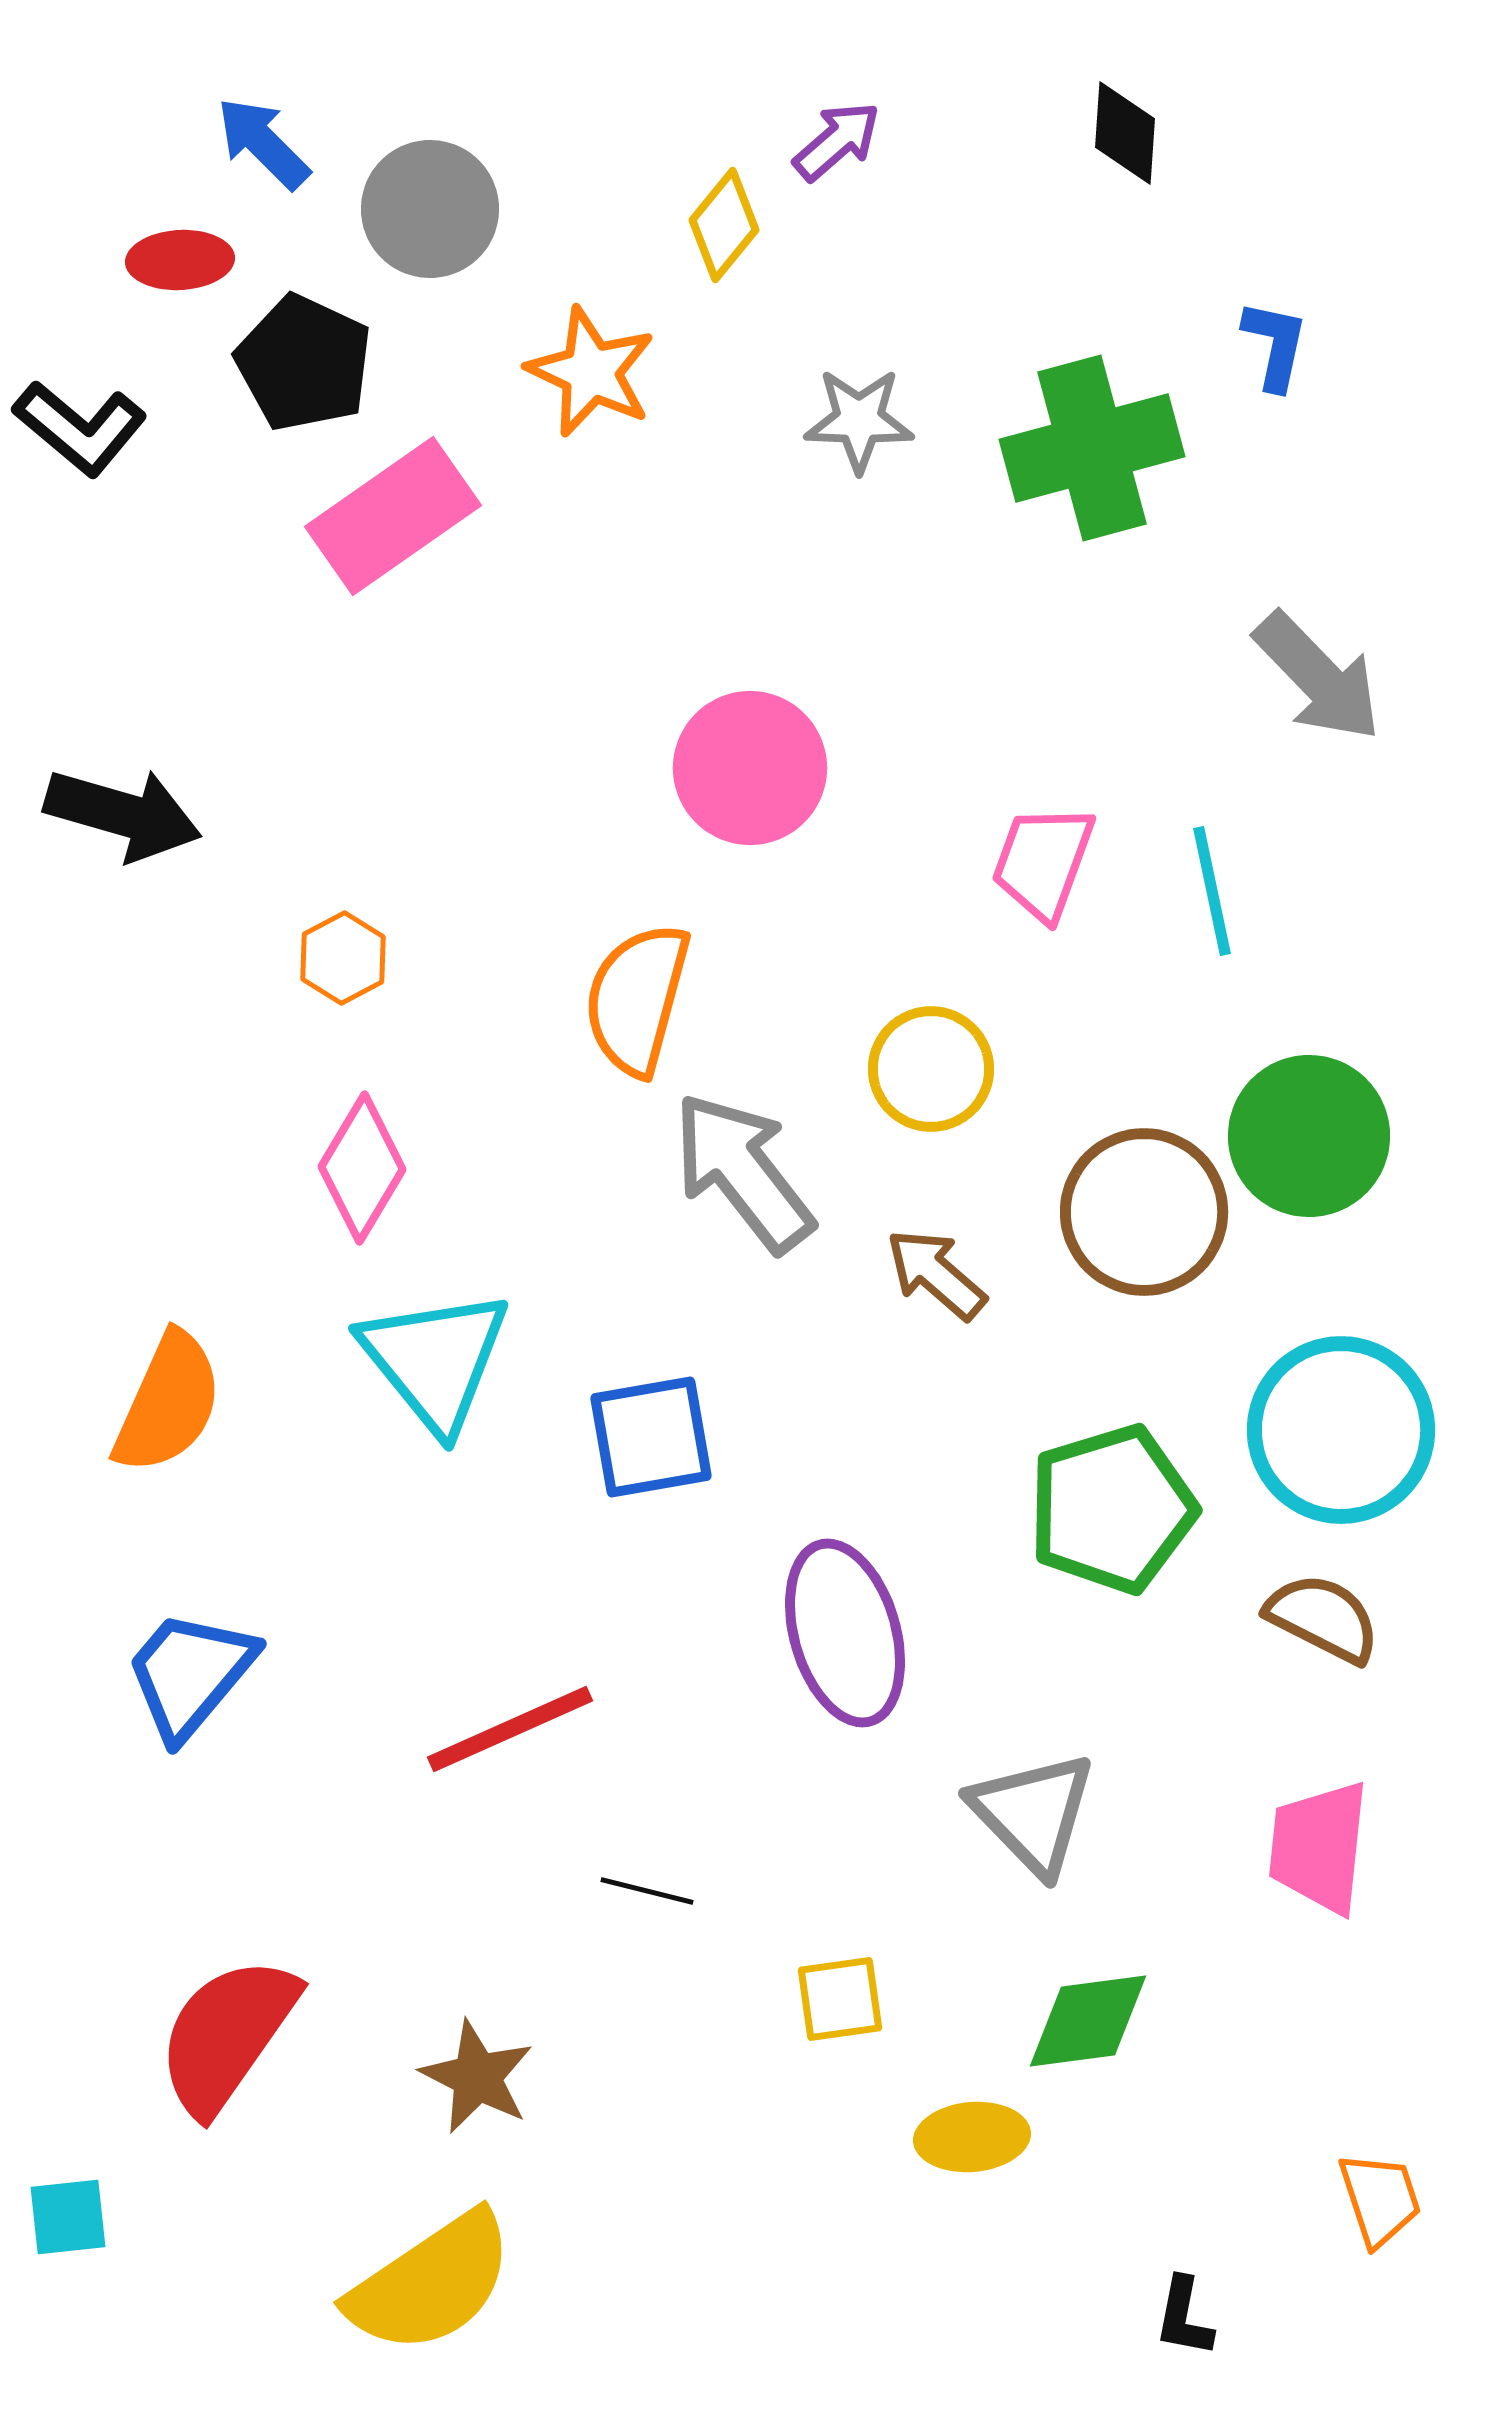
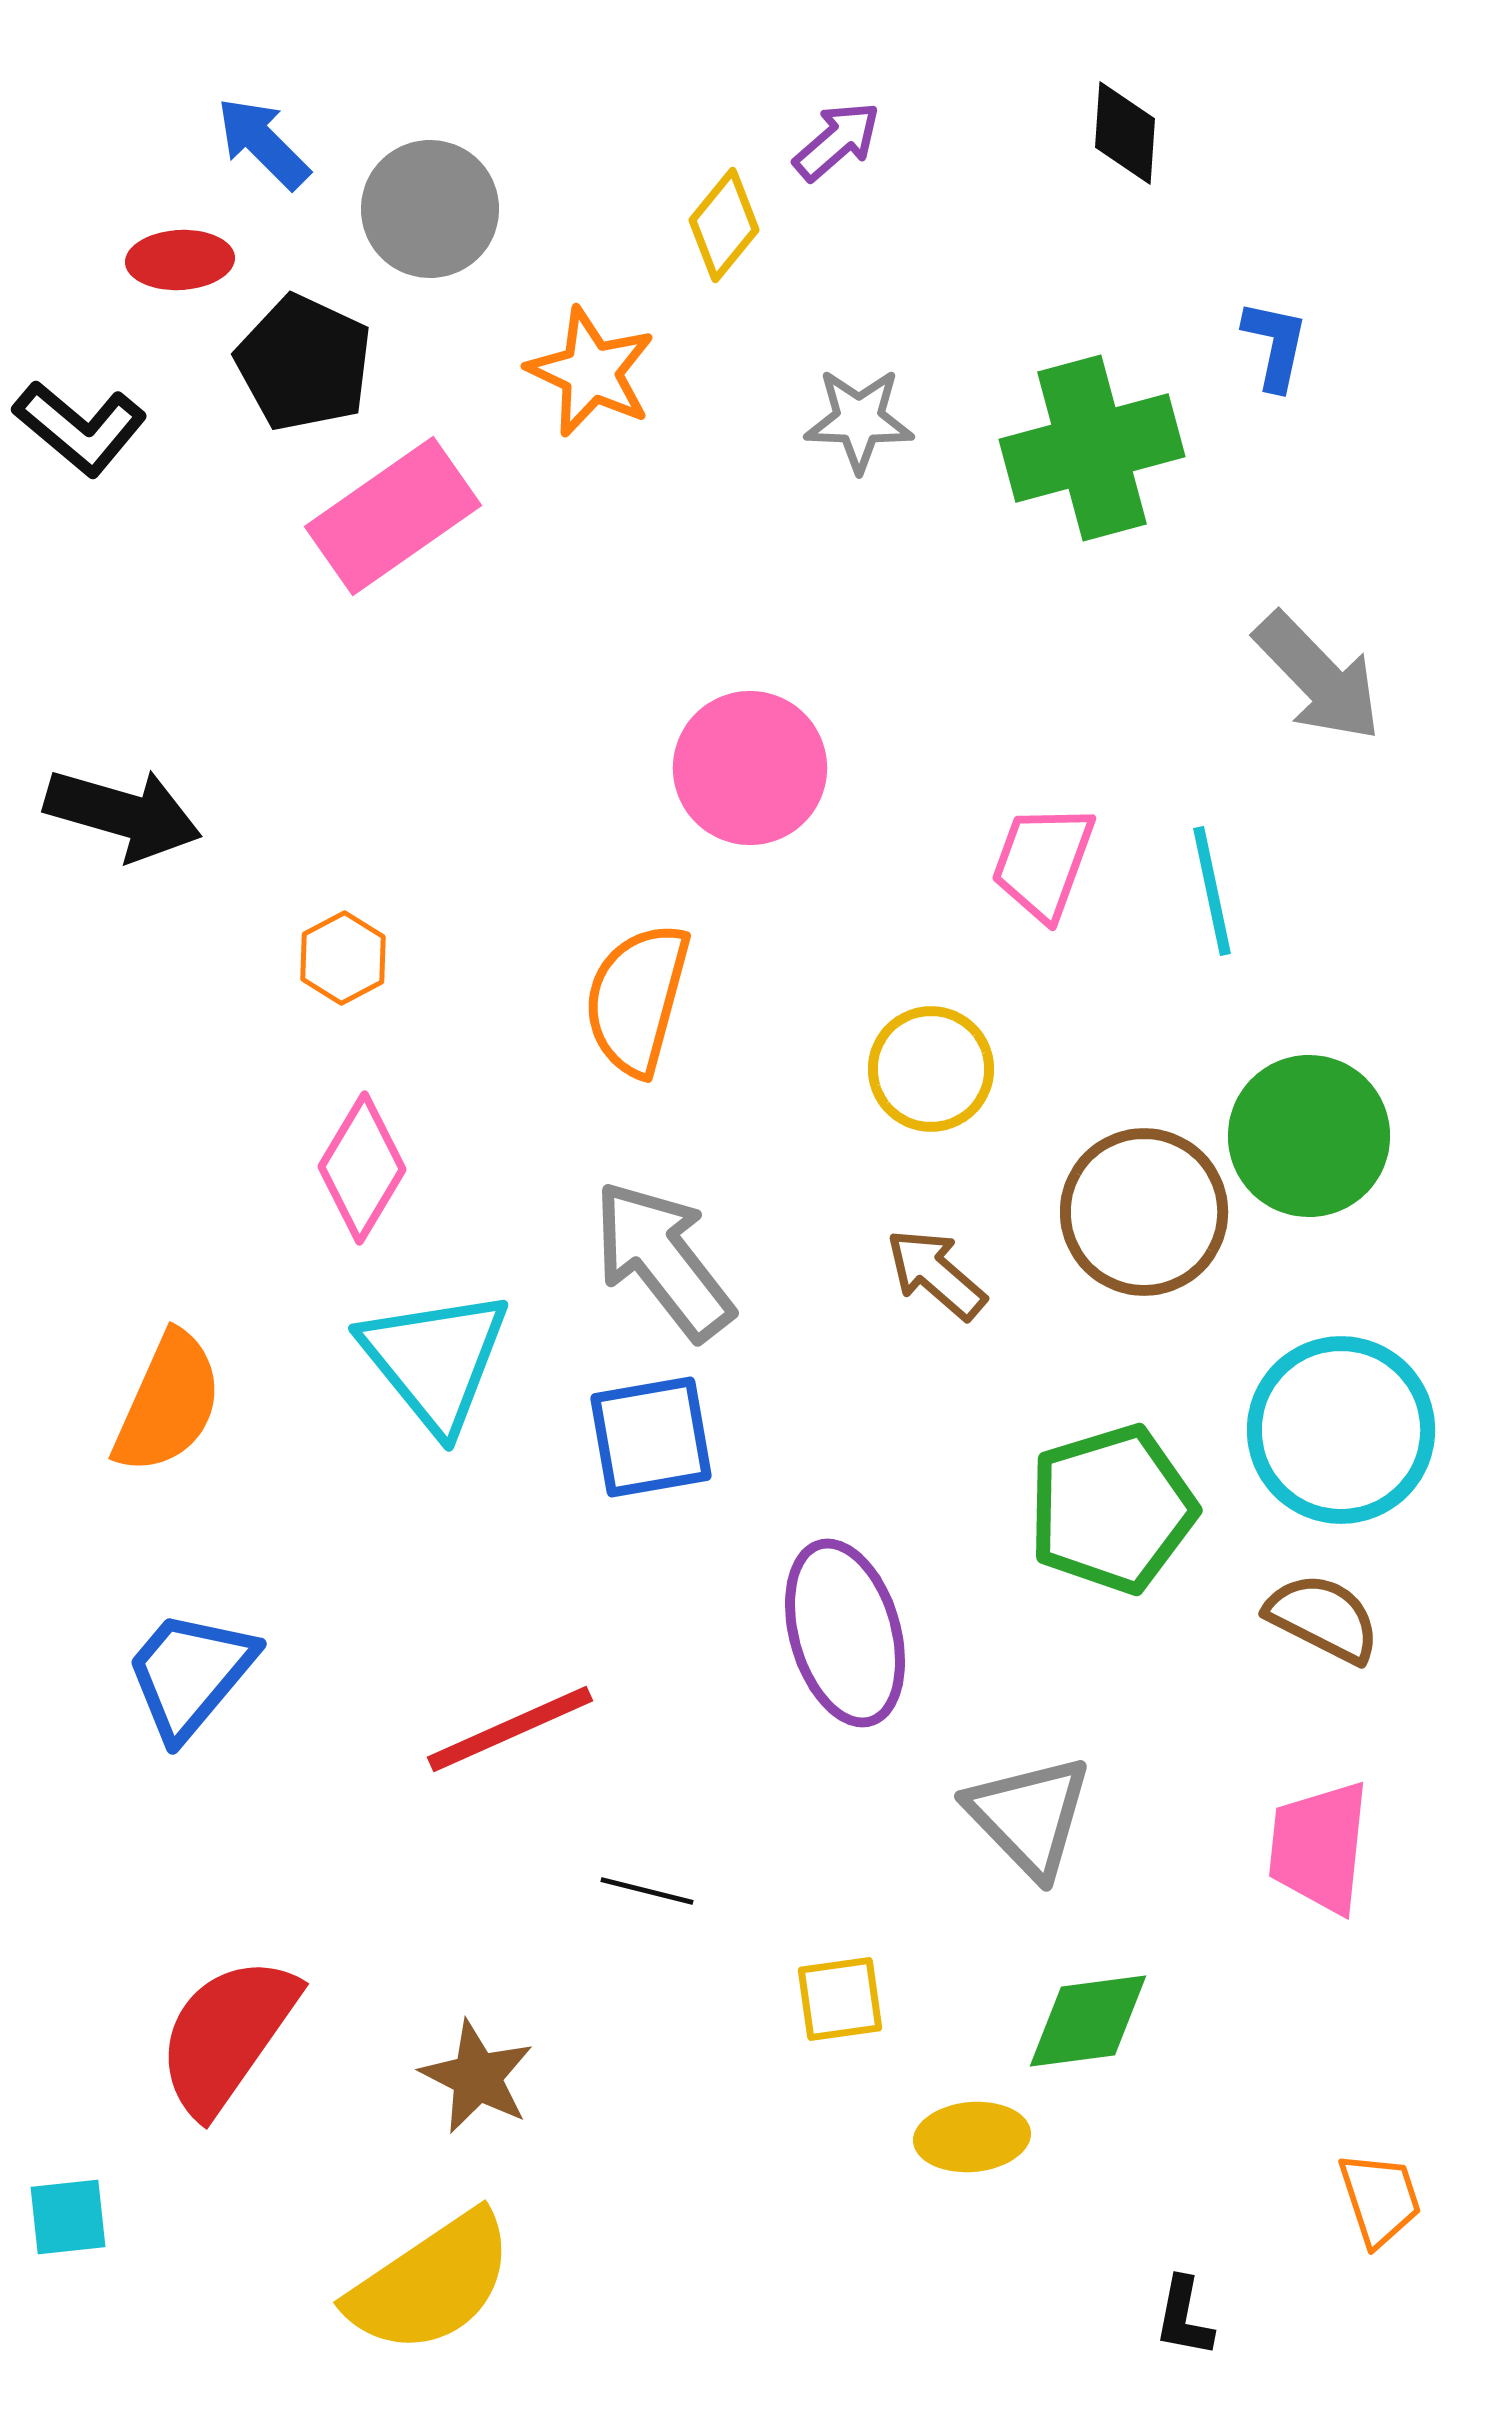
gray arrow at (743, 1172): moved 80 px left, 88 px down
gray triangle at (1033, 1813): moved 4 px left, 3 px down
